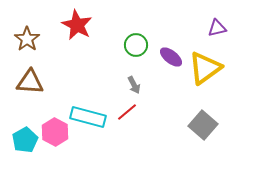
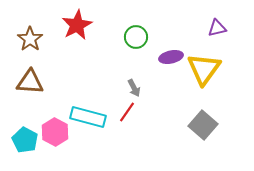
red star: rotated 16 degrees clockwise
brown star: moved 3 px right
green circle: moved 8 px up
purple ellipse: rotated 50 degrees counterclockwise
yellow triangle: moved 1 px left, 1 px down; rotated 18 degrees counterclockwise
gray arrow: moved 3 px down
red line: rotated 15 degrees counterclockwise
cyan pentagon: rotated 15 degrees counterclockwise
